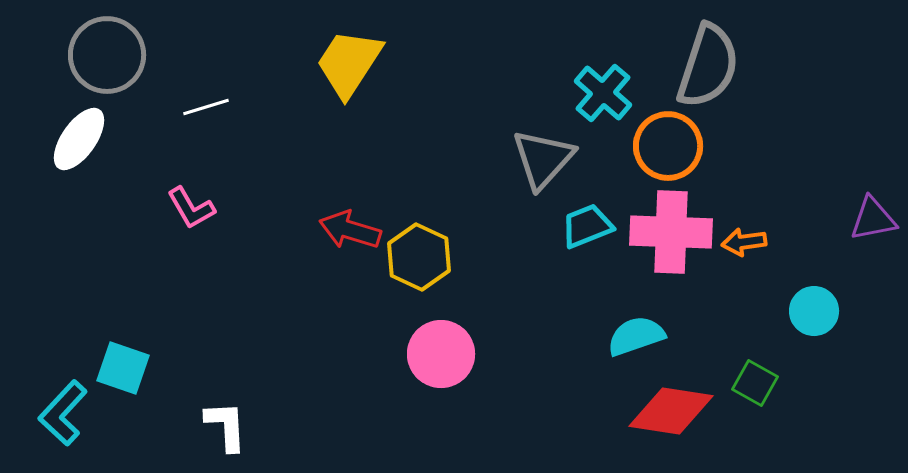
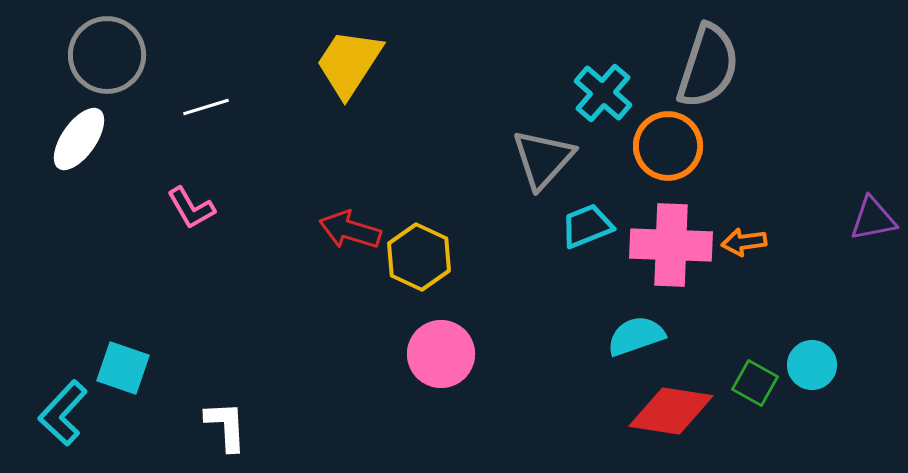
pink cross: moved 13 px down
cyan circle: moved 2 px left, 54 px down
